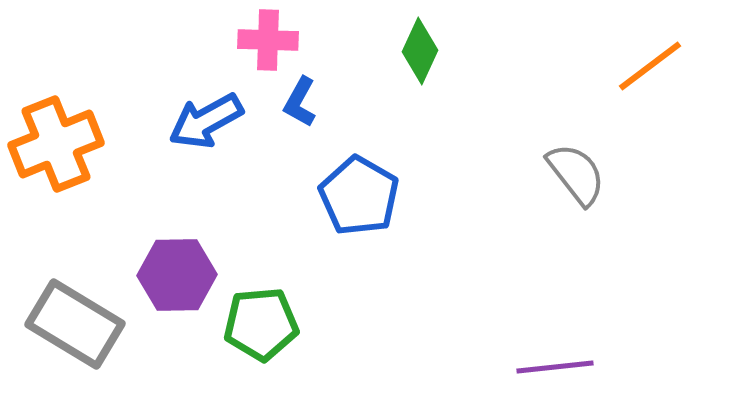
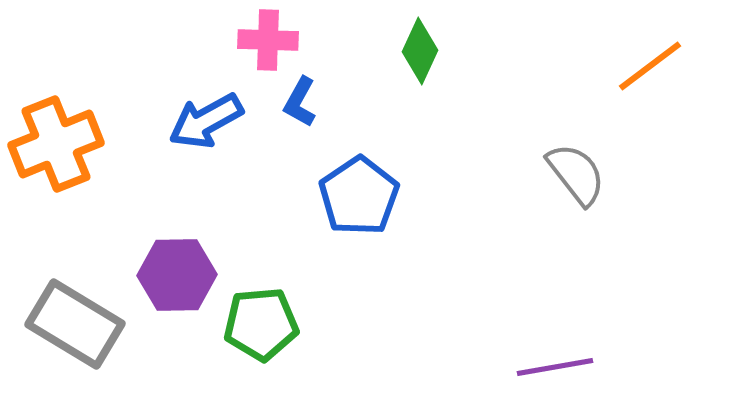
blue pentagon: rotated 8 degrees clockwise
purple line: rotated 4 degrees counterclockwise
